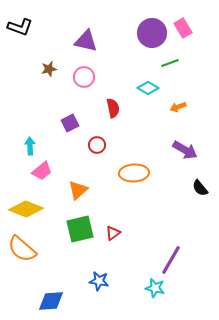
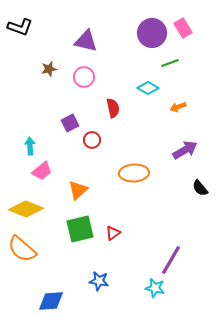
red circle: moved 5 px left, 5 px up
purple arrow: rotated 60 degrees counterclockwise
